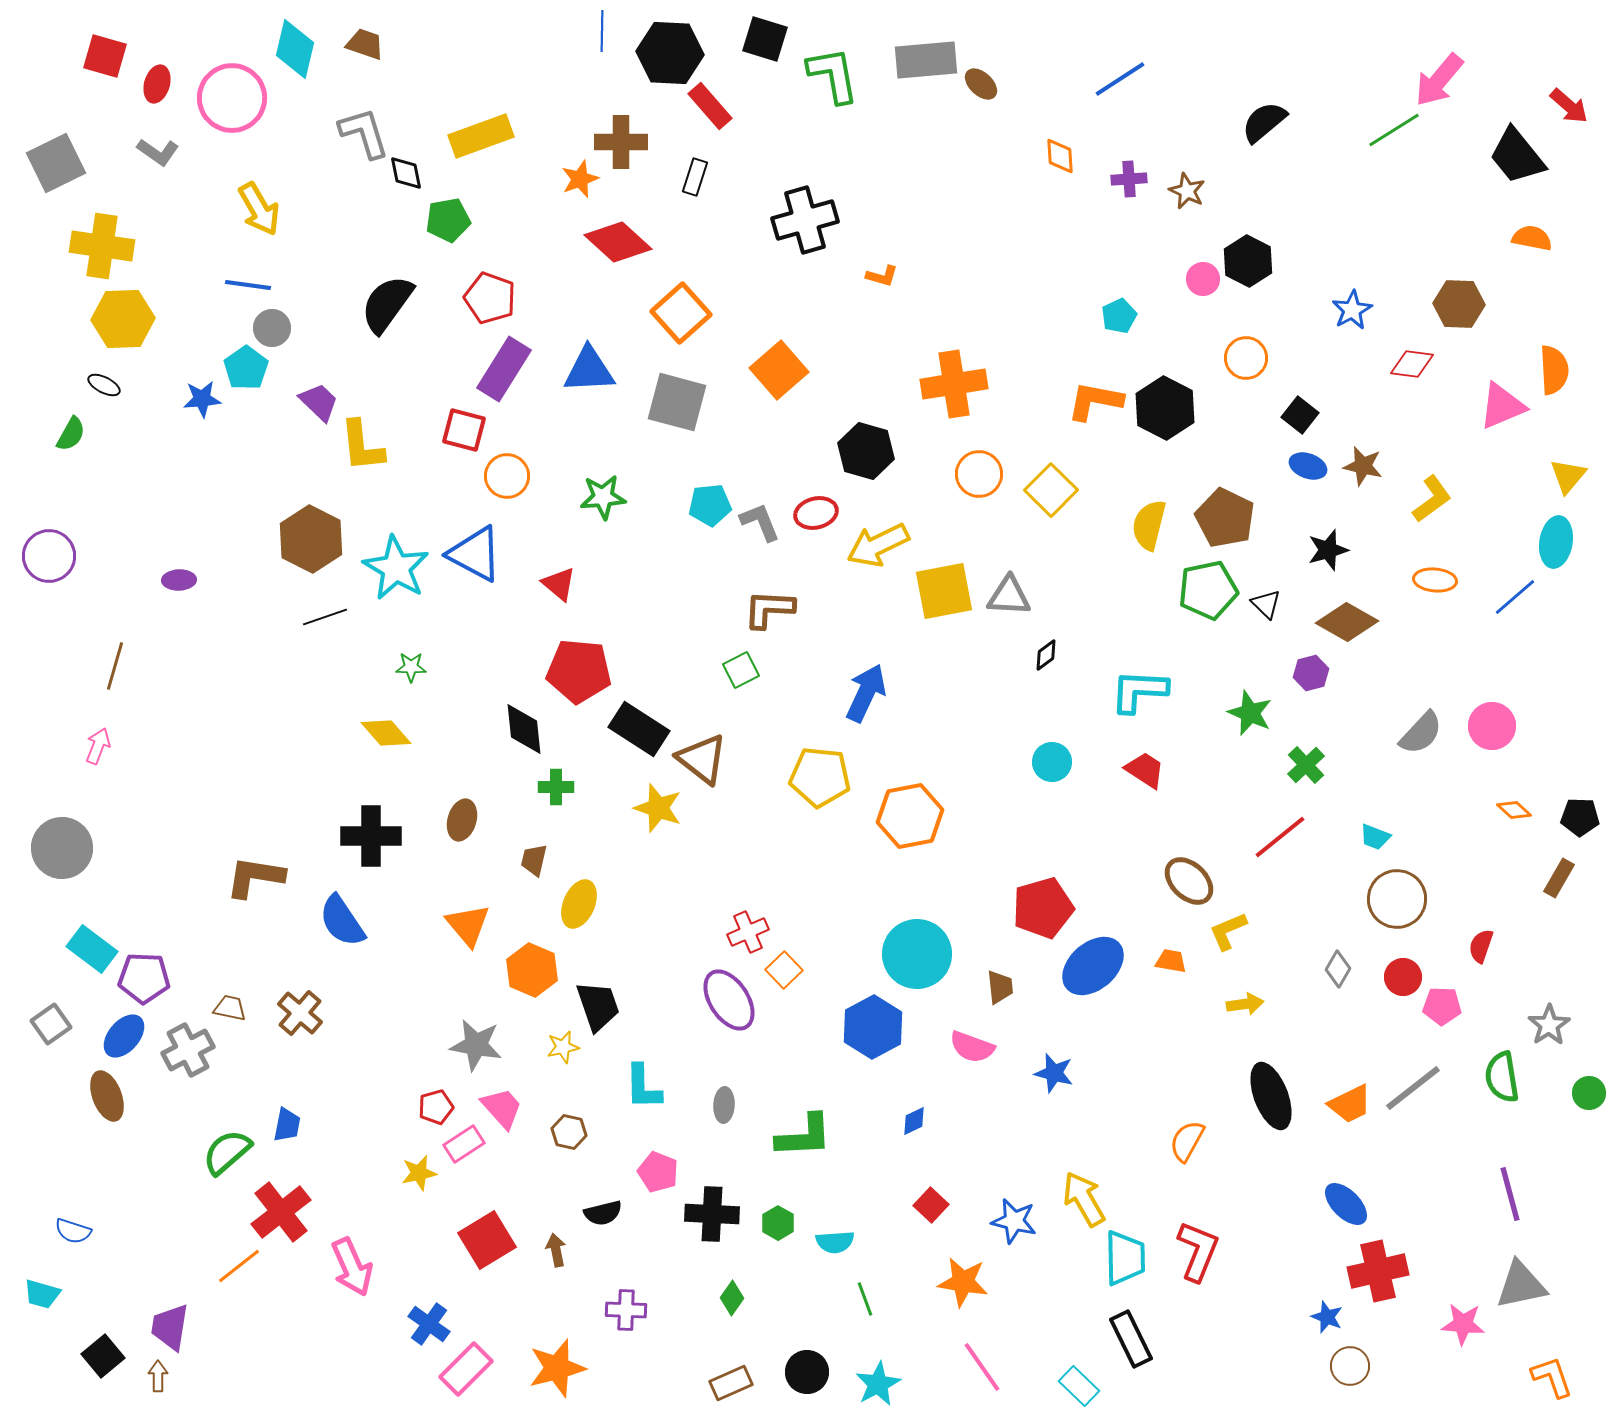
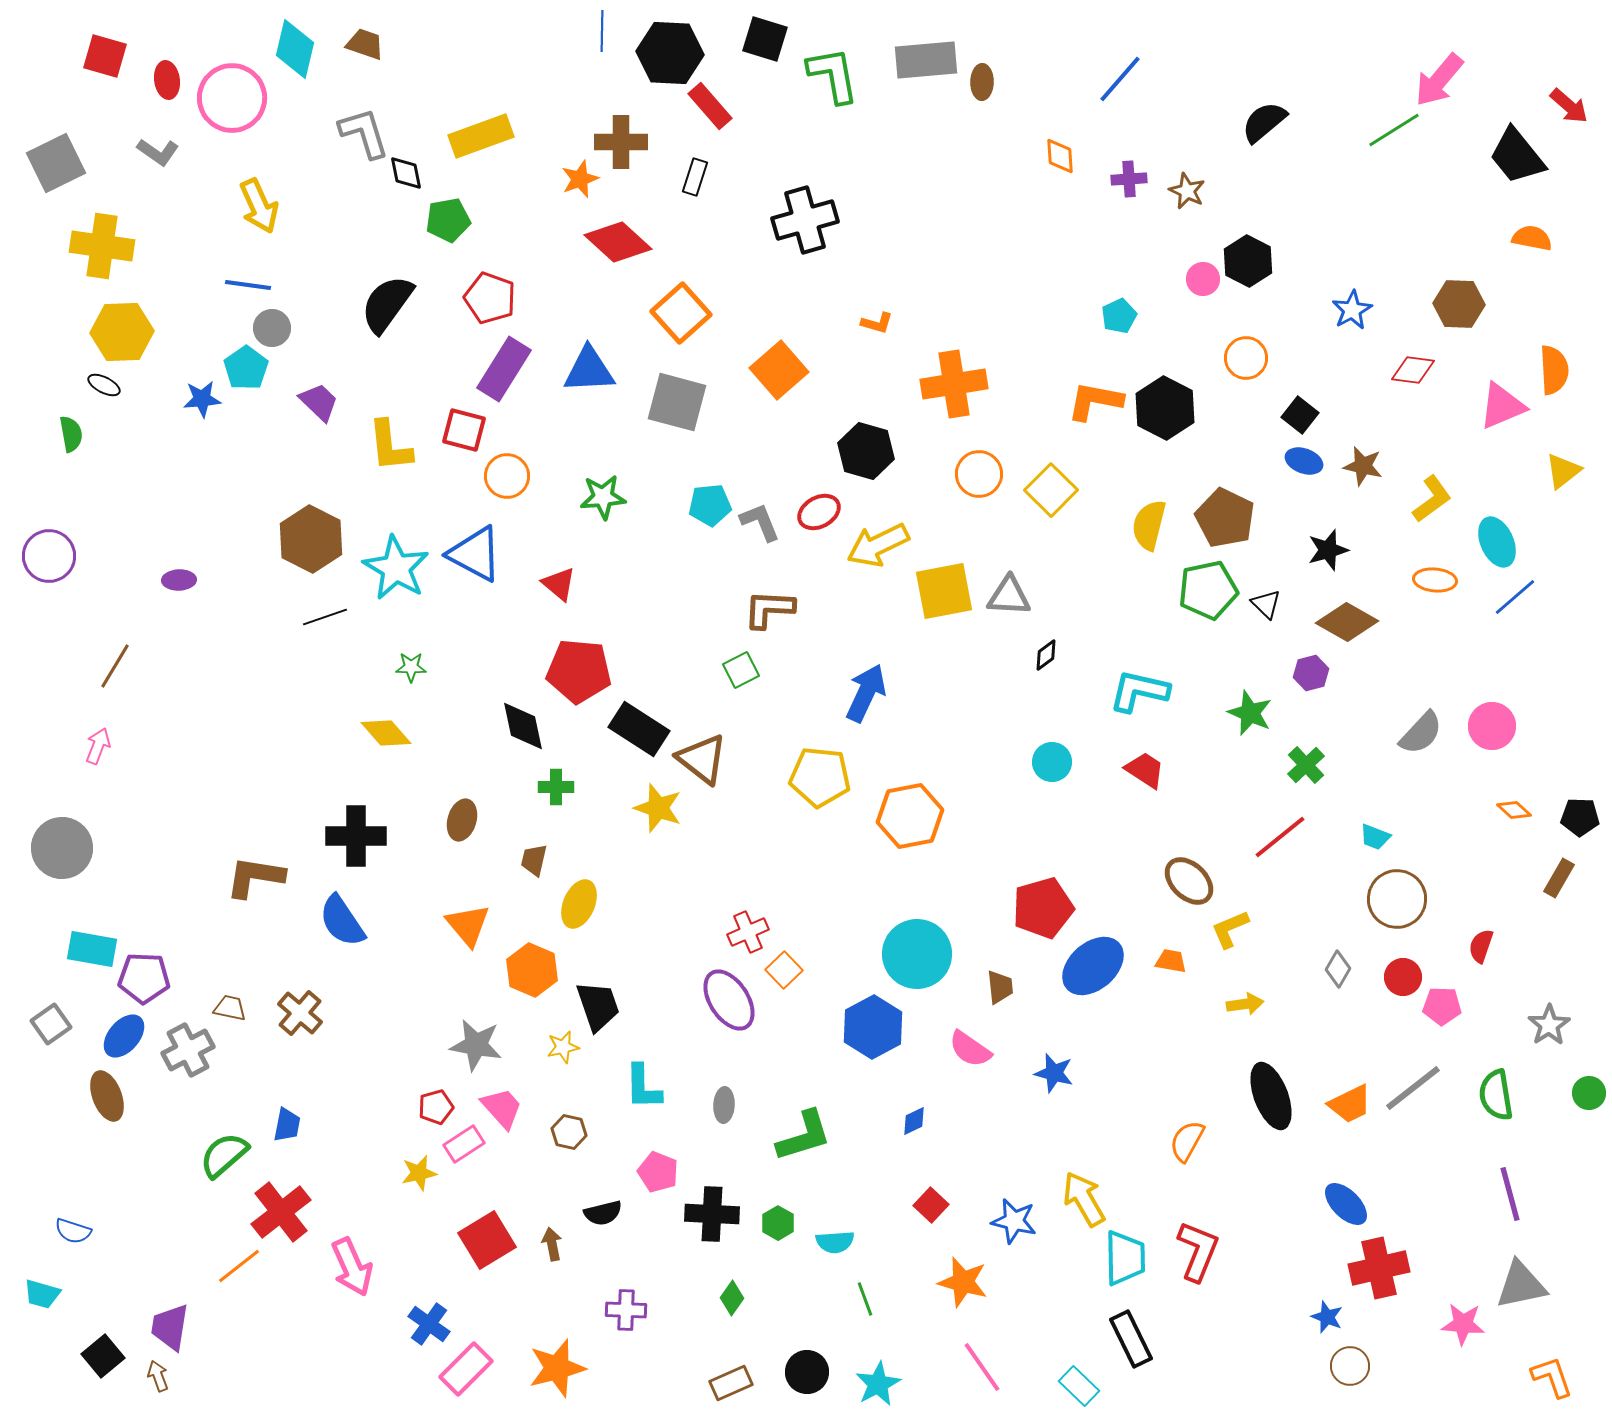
blue line at (1120, 79): rotated 16 degrees counterclockwise
red ellipse at (157, 84): moved 10 px right, 4 px up; rotated 24 degrees counterclockwise
brown ellipse at (981, 84): moved 1 px right, 2 px up; rotated 48 degrees clockwise
yellow arrow at (259, 209): moved 3 px up; rotated 6 degrees clockwise
orange L-shape at (882, 276): moved 5 px left, 47 px down
yellow hexagon at (123, 319): moved 1 px left, 13 px down
red diamond at (1412, 364): moved 1 px right, 6 px down
green semicircle at (71, 434): rotated 39 degrees counterclockwise
yellow L-shape at (362, 446): moved 28 px right
blue ellipse at (1308, 466): moved 4 px left, 5 px up
yellow triangle at (1568, 476): moved 5 px left, 5 px up; rotated 12 degrees clockwise
red ellipse at (816, 513): moved 3 px right, 1 px up; rotated 15 degrees counterclockwise
cyan ellipse at (1556, 542): moved 59 px left; rotated 33 degrees counterclockwise
brown line at (115, 666): rotated 15 degrees clockwise
cyan L-shape at (1139, 691): rotated 10 degrees clockwise
black diamond at (524, 729): moved 1 px left, 3 px up; rotated 6 degrees counterclockwise
black cross at (371, 836): moved 15 px left
yellow L-shape at (1228, 931): moved 2 px right, 2 px up
cyan rectangle at (92, 949): rotated 27 degrees counterclockwise
pink semicircle at (972, 1047): moved 2 px left, 2 px down; rotated 15 degrees clockwise
green semicircle at (1502, 1077): moved 6 px left, 18 px down
green L-shape at (804, 1136): rotated 14 degrees counterclockwise
green semicircle at (227, 1152): moved 3 px left, 3 px down
brown arrow at (556, 1250): moved 4 px left, 6 px up
red cross at (1378, 1271): moved 1 px right, 3 px up
orange star at (963, 1282): rotated 6 degrees clockwise
brown arrow at (158, 1376): rotated 20 degrees counterclockwise
